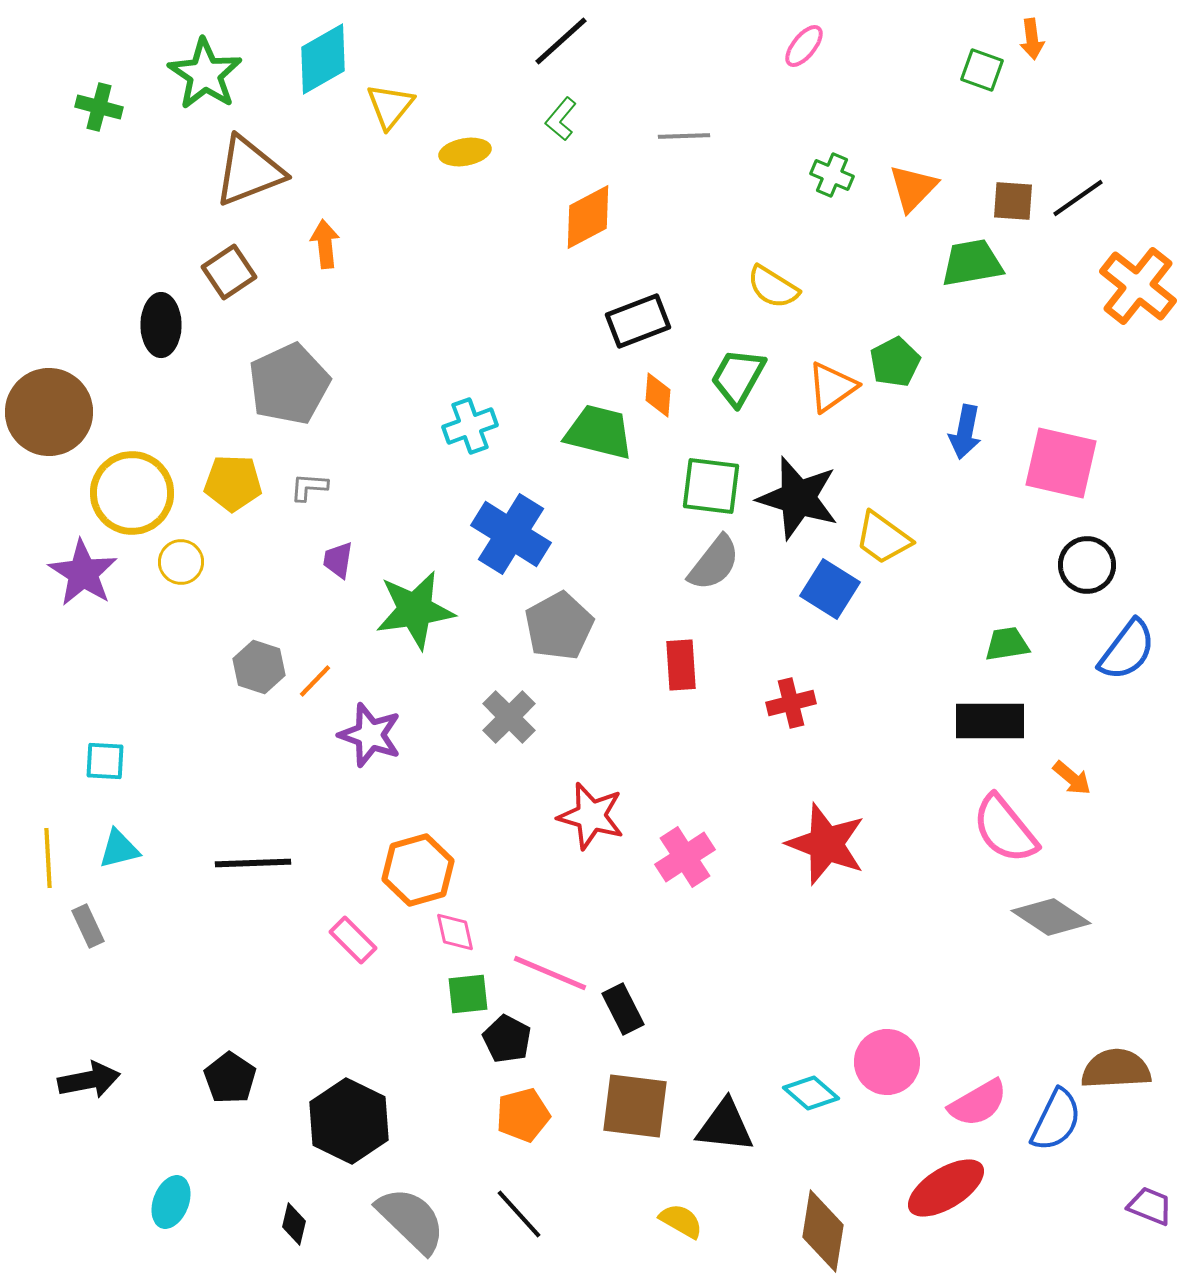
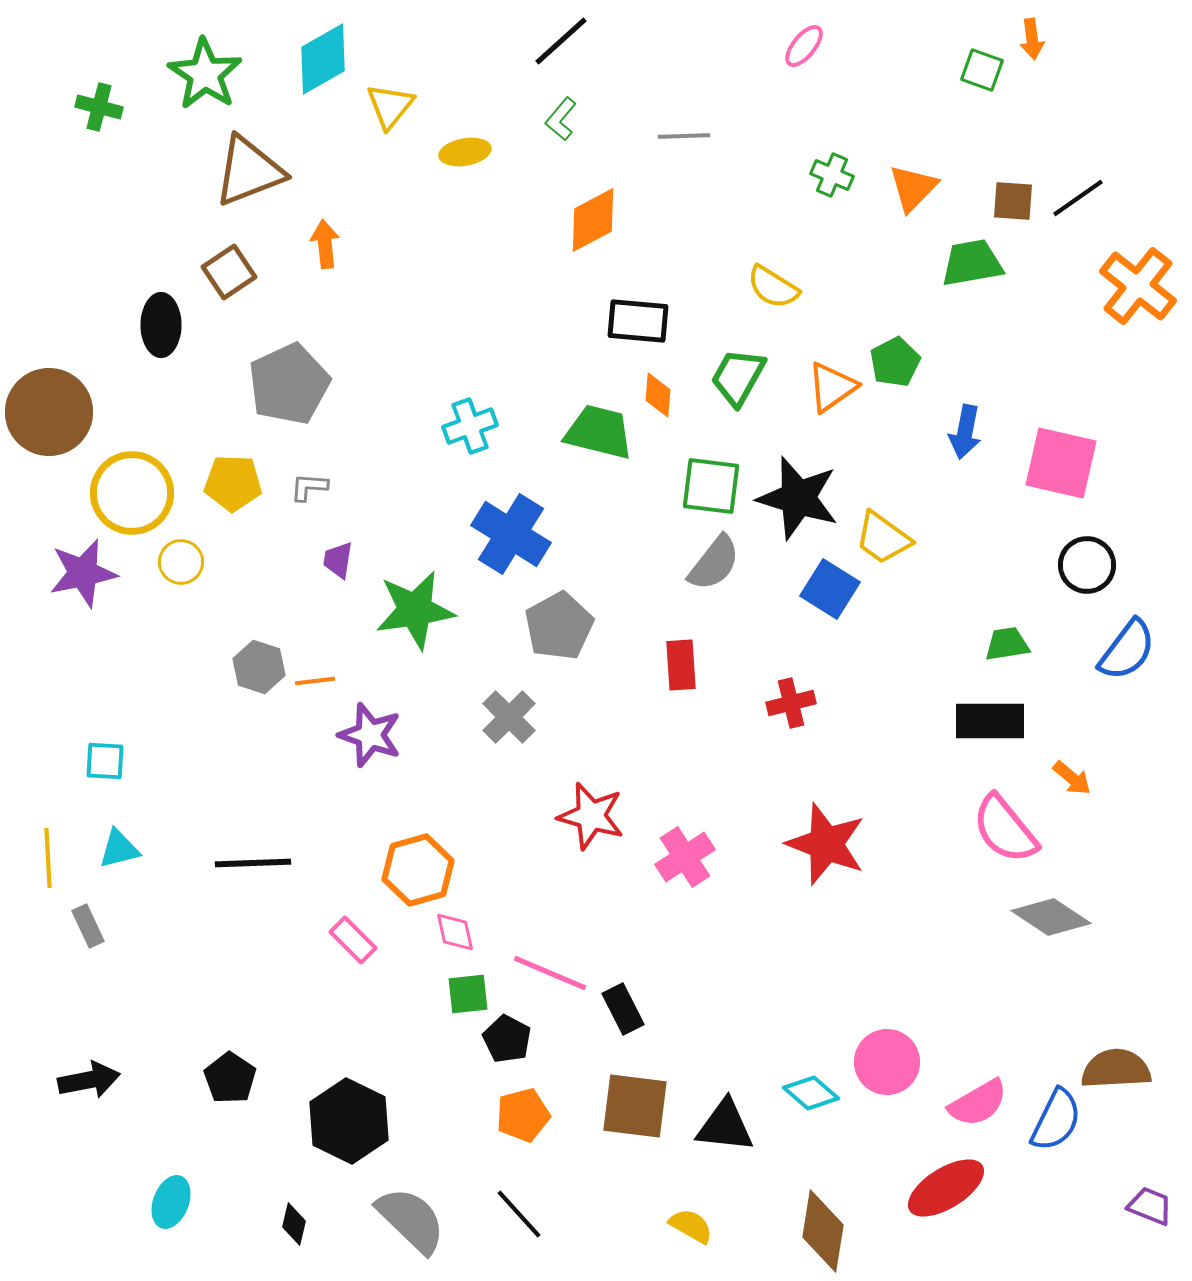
orange diamond at (588, 217): moved 5 px right, 3 px down
black rectangle at (638, 321): rotated 26 degrees clockwise
purple star at (83, 573): rotated 28 degrees clockwise
orange line at (315, 681): rotated 39 degrees clockwise
yellow semicircle at (681, 1221): moved 10 px right, 5 px down
